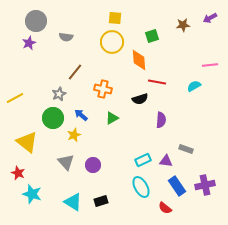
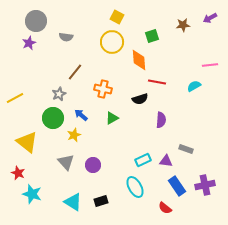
yellow square: moved 2 px right, 1 px up; rotated 24 degrees clockwise
cyan ellipse: moved 6 px left
